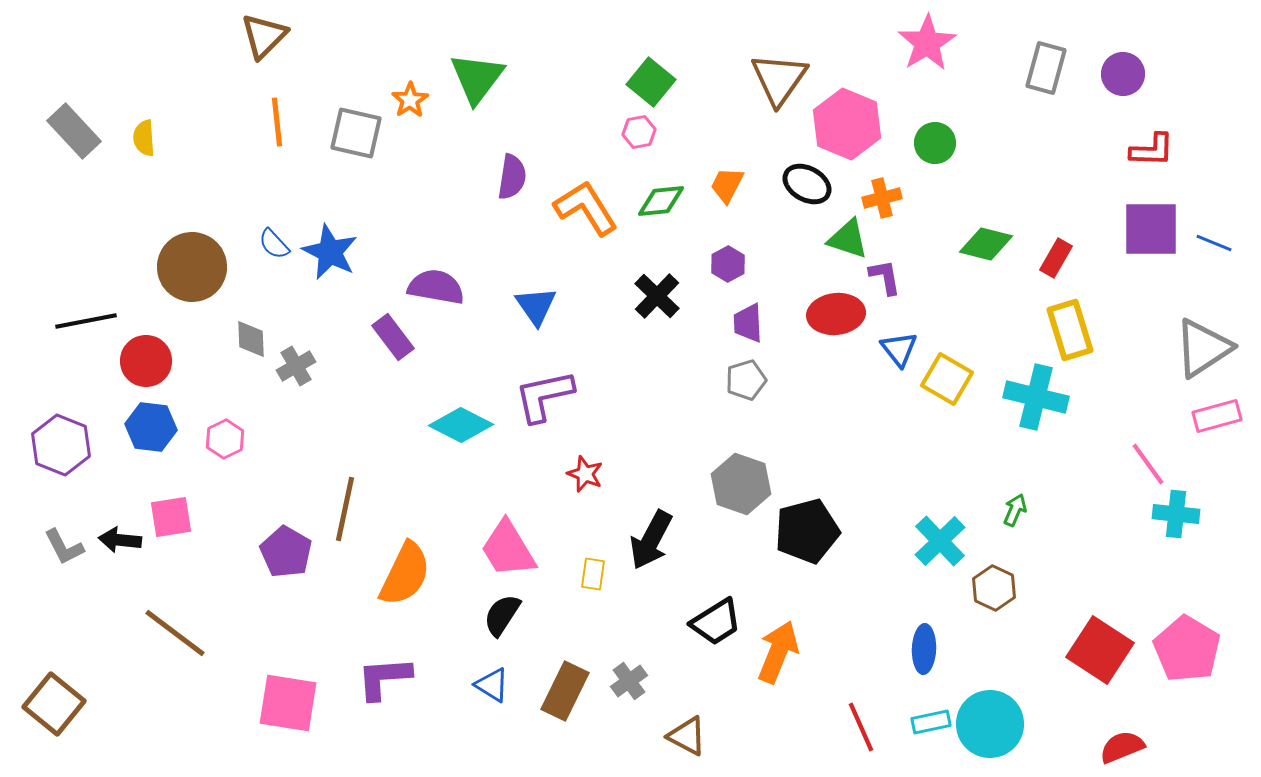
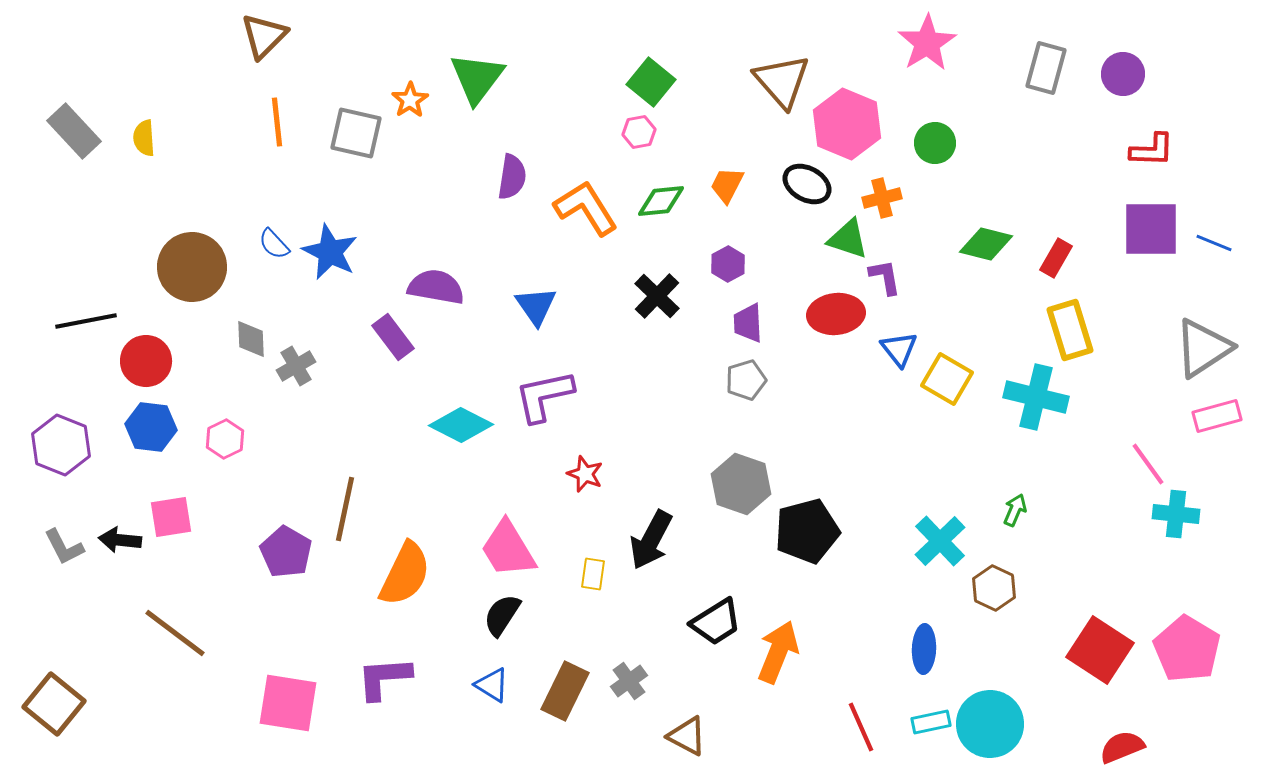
brown triangle at (779, 79): moved 3 px right, 2 px down; rotated 16 degrees counterclockwise
